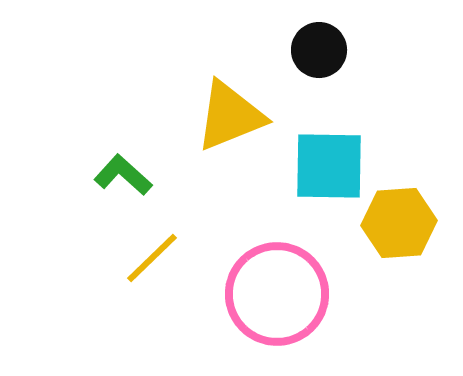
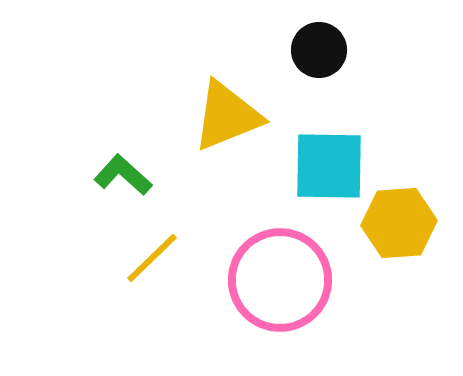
yellow triangle: moved 3 px left
pink circle: moved 3 px right, 14 px up
